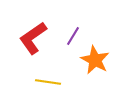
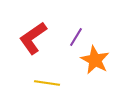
purple line: moved 3 px right, 1 px down
yellow line: moved 1 px left, 1 px down
